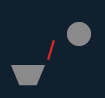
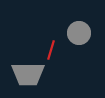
gray circle: moved 1 px up
